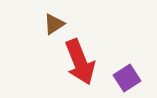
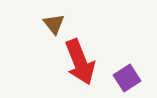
brown triangle: rotated 35 degrees counterclockwise
